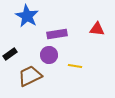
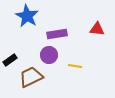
black rectangle: moved 6 px down
brown trapezoid: moved 1 px right, 1 px down
